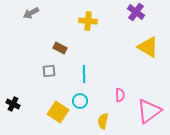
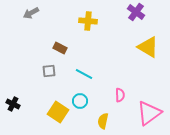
cyan line: rotated 60 degrees counterclockwise
pink triangle: moved 2 px down
